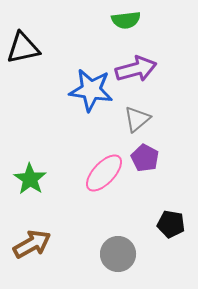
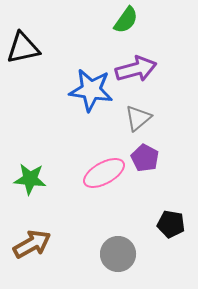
green semicircle: rotated 48 degrees counterclockwise
gray triangle: moved 1 px right, 1 px up
pink ellipse: rotated 18 degrees clockwise
green star: rotated 28 degrees counterclockwise
